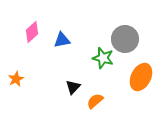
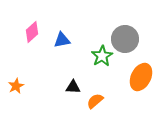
green star: moved 1 px left, 2 px up; rotated 25 degrees clockwise
orange star: moved 7 px down
black triangle: rotated 49 degrees clockwise
